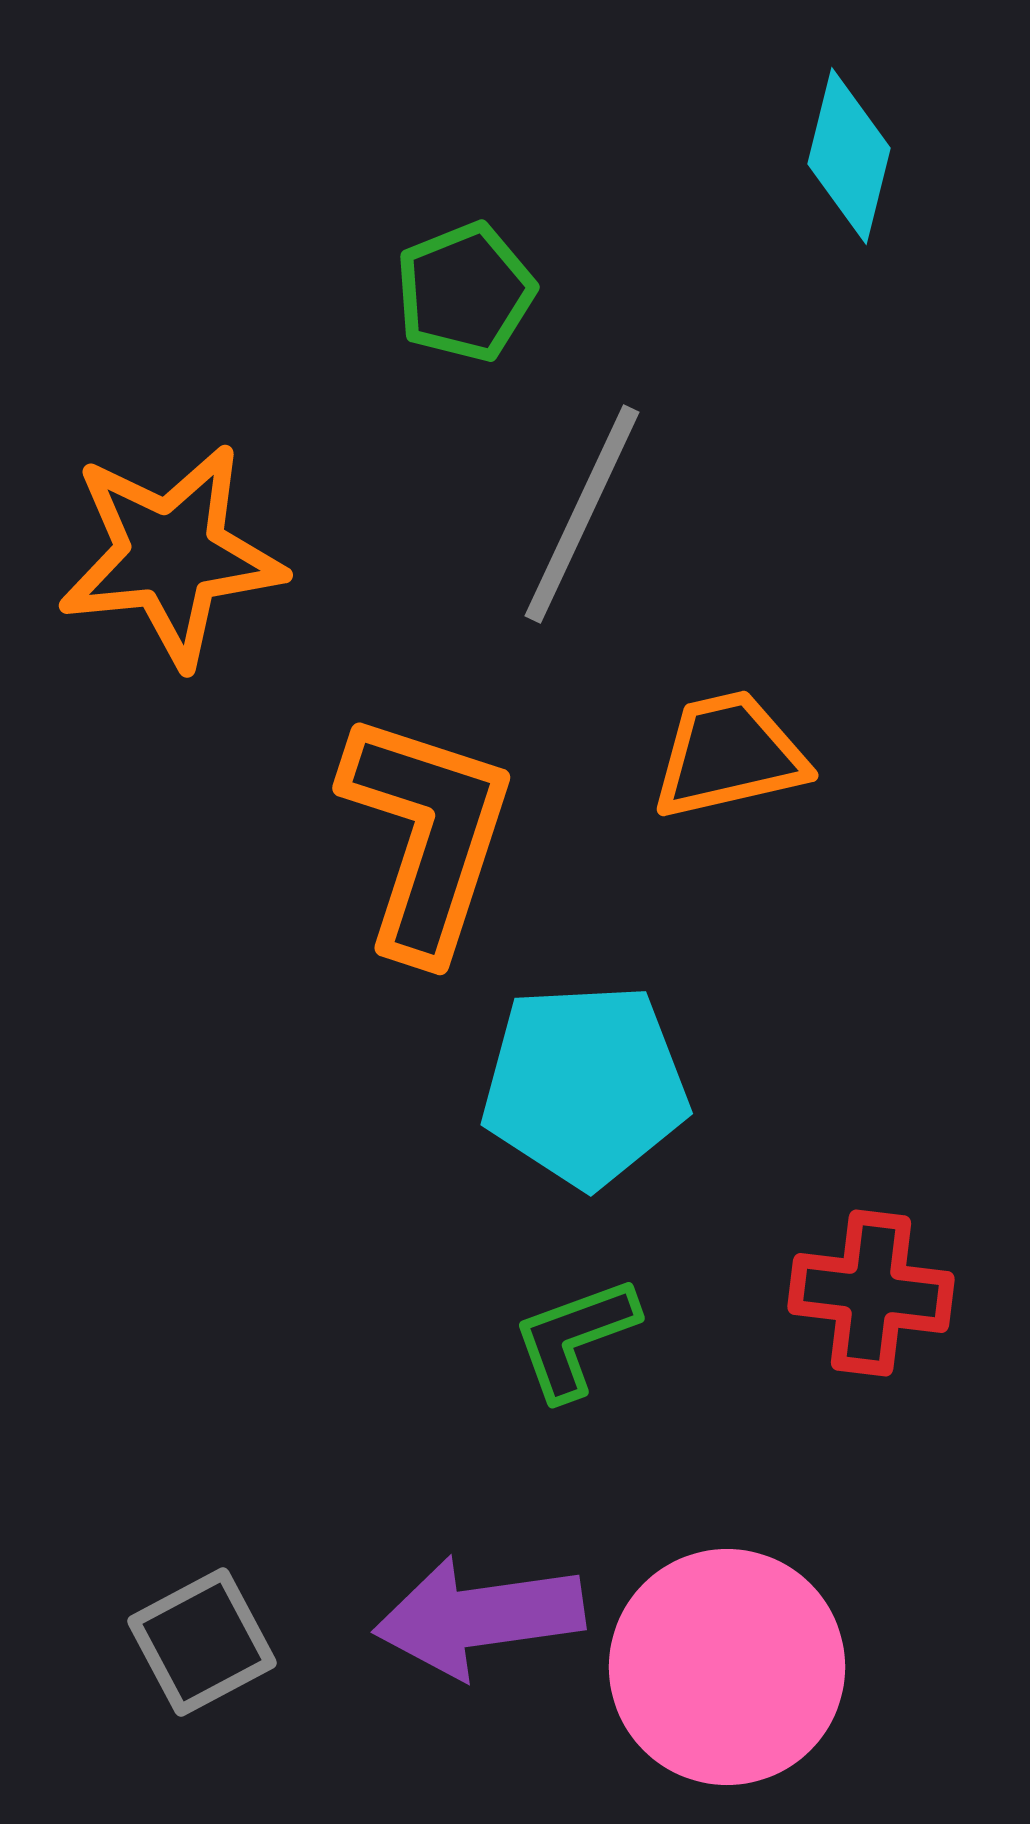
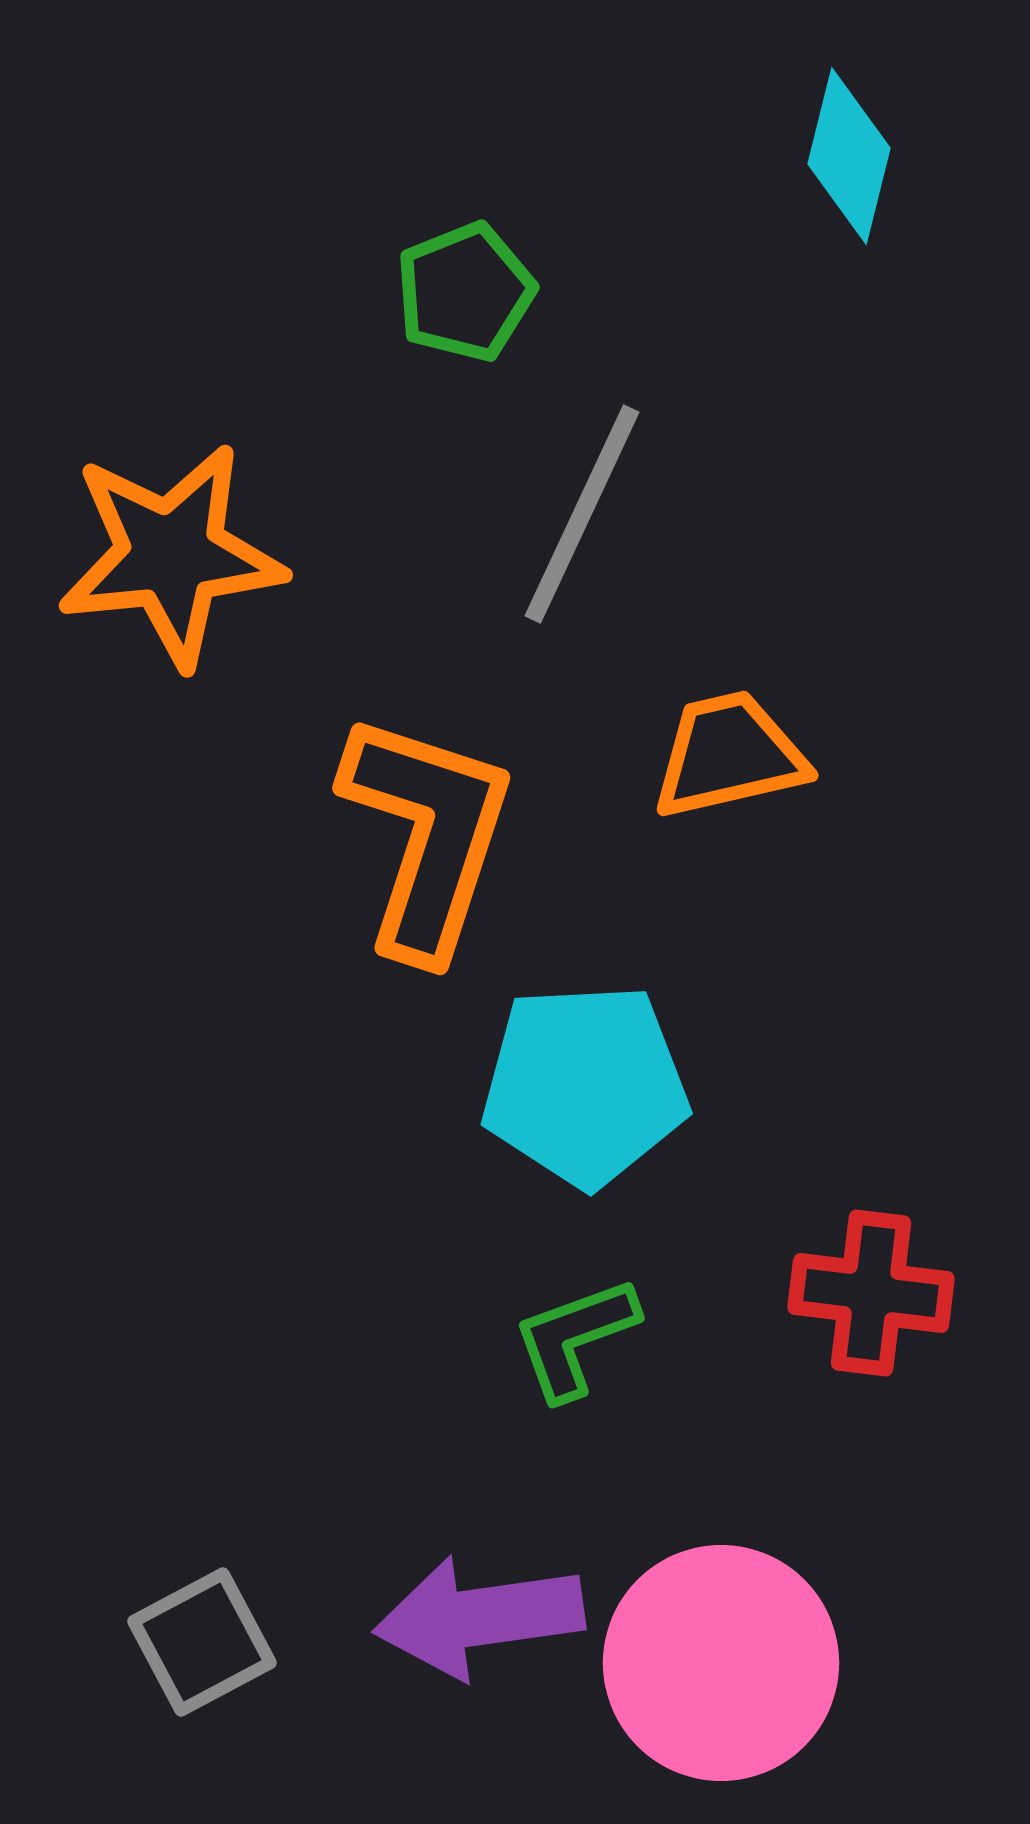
pink circle: moved 6 px left, 4 px up
